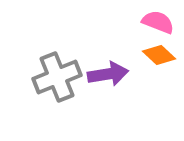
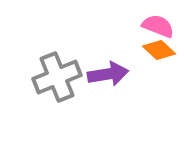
pink semicircle: moved 4 px down
orange diamond: moved 5 px up
